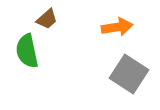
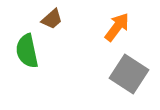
brown trapezoid: moved 5 px right
orange arrow: rotated 44 degrees counterclockwise
